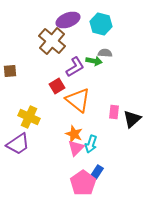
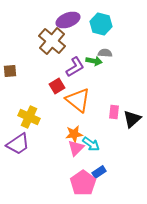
orange star: rotated 30 degrees counterclockwise
cyan arrow: rotated 72 degrees counterclockwise
blue rectangle: moved 2 px right; rotated 24 degrees clockwise
